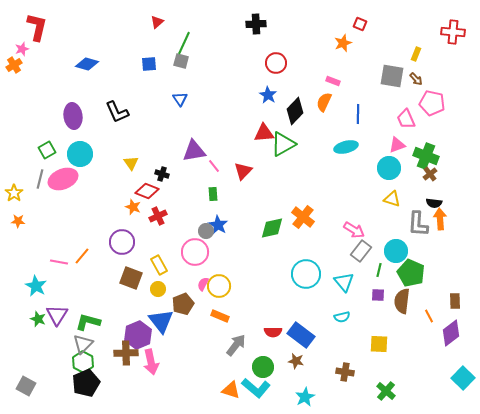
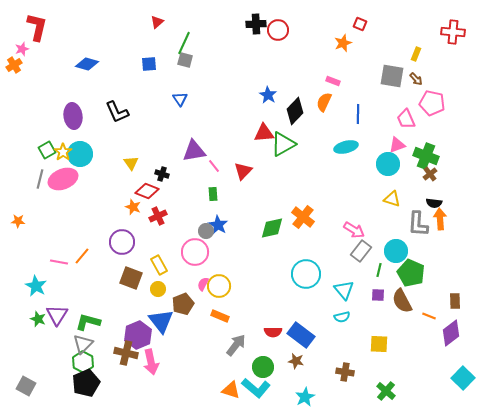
gray square at (181, 61): moved 4 px right, 1 px up
red circle at (276, 63): moved 2 px right, 33 px up
cyan circle at (389, 168): moved 1 px left, 4 px up
yellow star at (14, 193): moved 49 px right, 41 px up
cyan triangle at (344, 282): moved 8 px down
brown semicircle at (402, 301): rotated 35 degrees counterclockwise
orange line at (429, 316): rotated 40 degrees counterclockwise
brown cross at (126, 353): rotated 15 degrees clockwise
